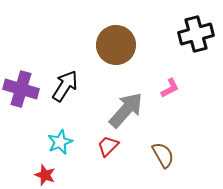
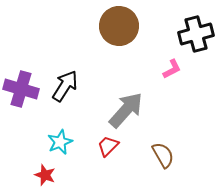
brown circle: moved 3 px right, 19 px up
pink L-shape: moved 2 px right, 19 px up
